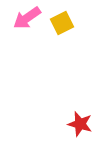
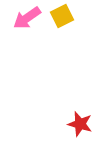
yellow square: moved 7 px up
